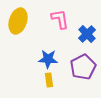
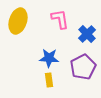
blue star: moved 1 px right, 1 px up
